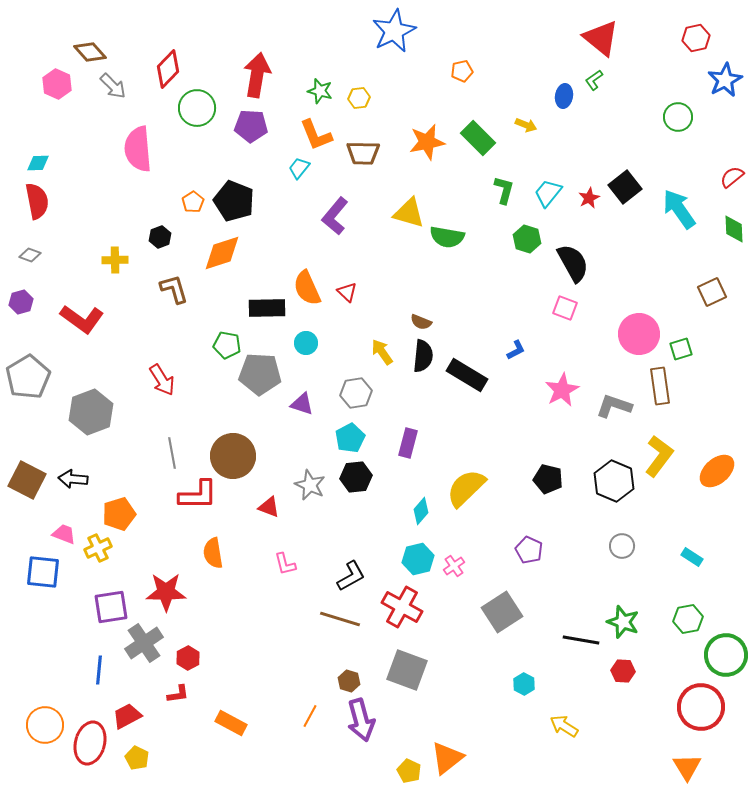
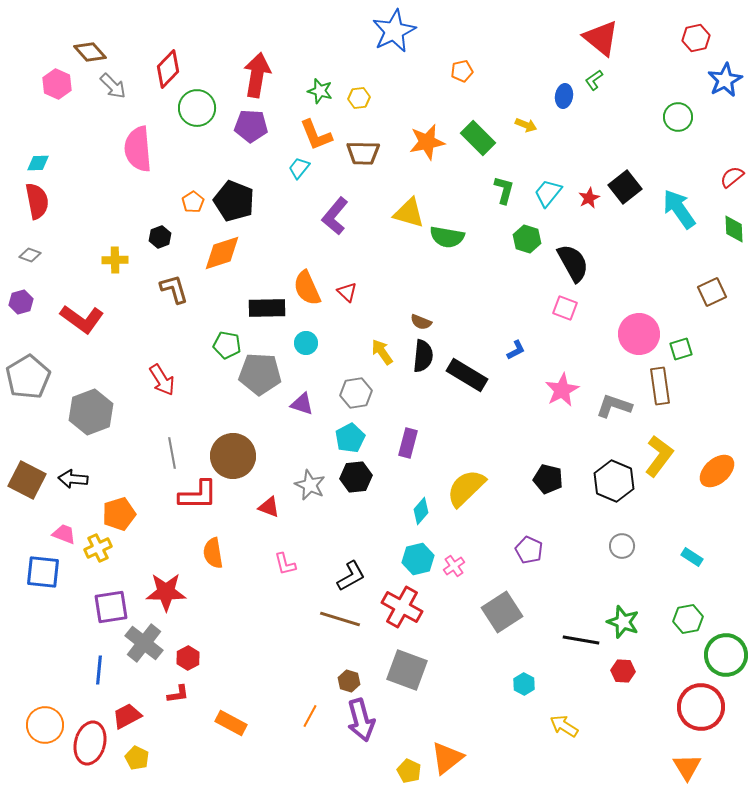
gray cross at (144, 643): rotated 18 degrees counterclockwise
